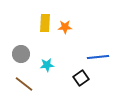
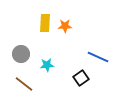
orange star: moved 1 px up
blue line: rotated 30 degrees clockwise
